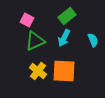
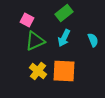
green rectangle: moved 3 px left, 3 px up
